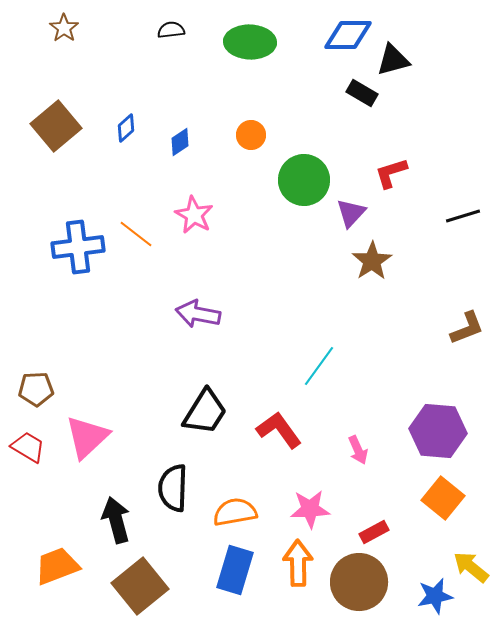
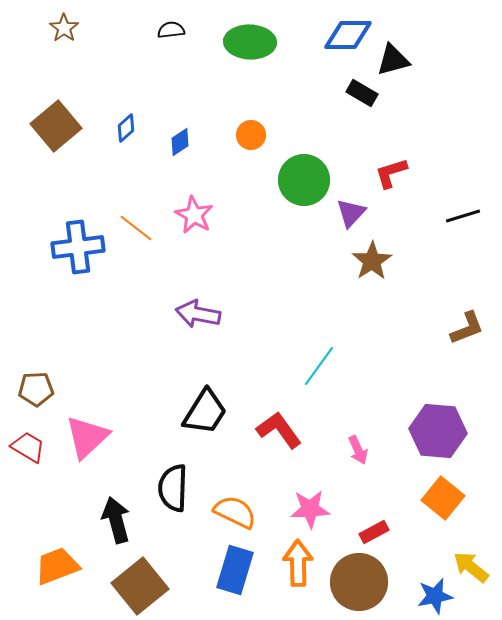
orange line at (136, 234): moved 6 px up
orange semicircle at (235, 512): rotated 36 degrees clockwise
